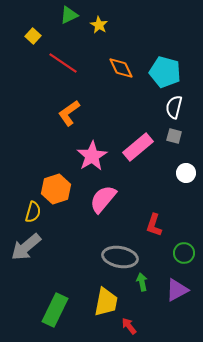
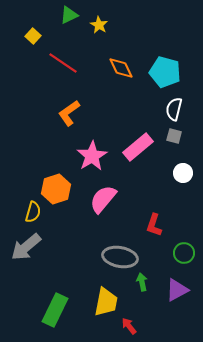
white semicircle: moved 2 px down
white circle: moved 3 px left
